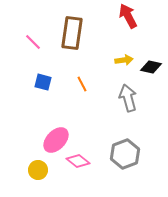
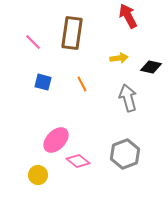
yellow arrow: moved 5 px left, 2 px up
yellow circle: moved 5 px down
